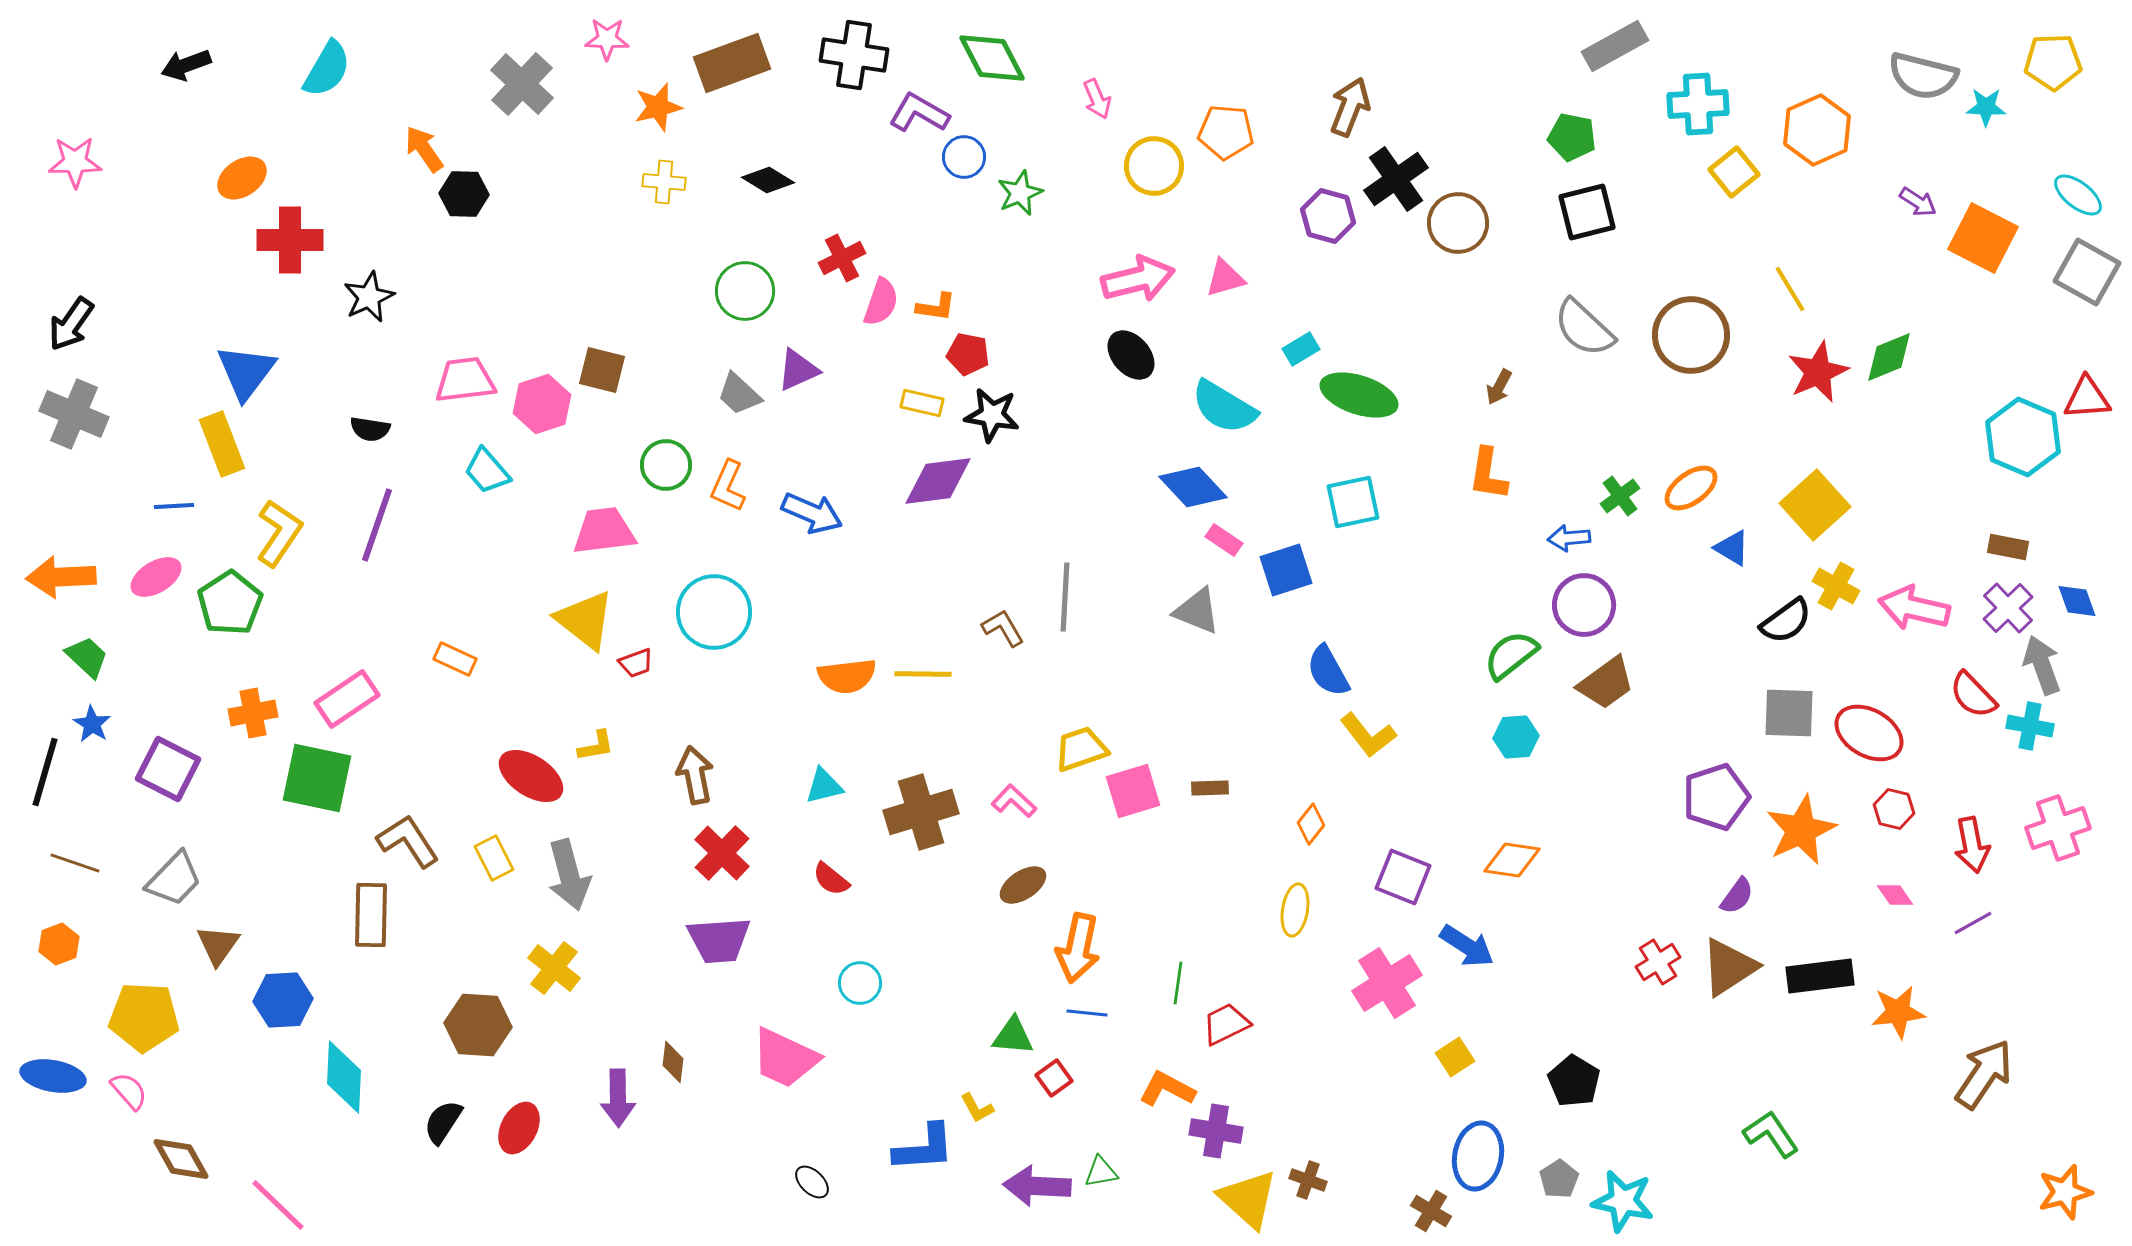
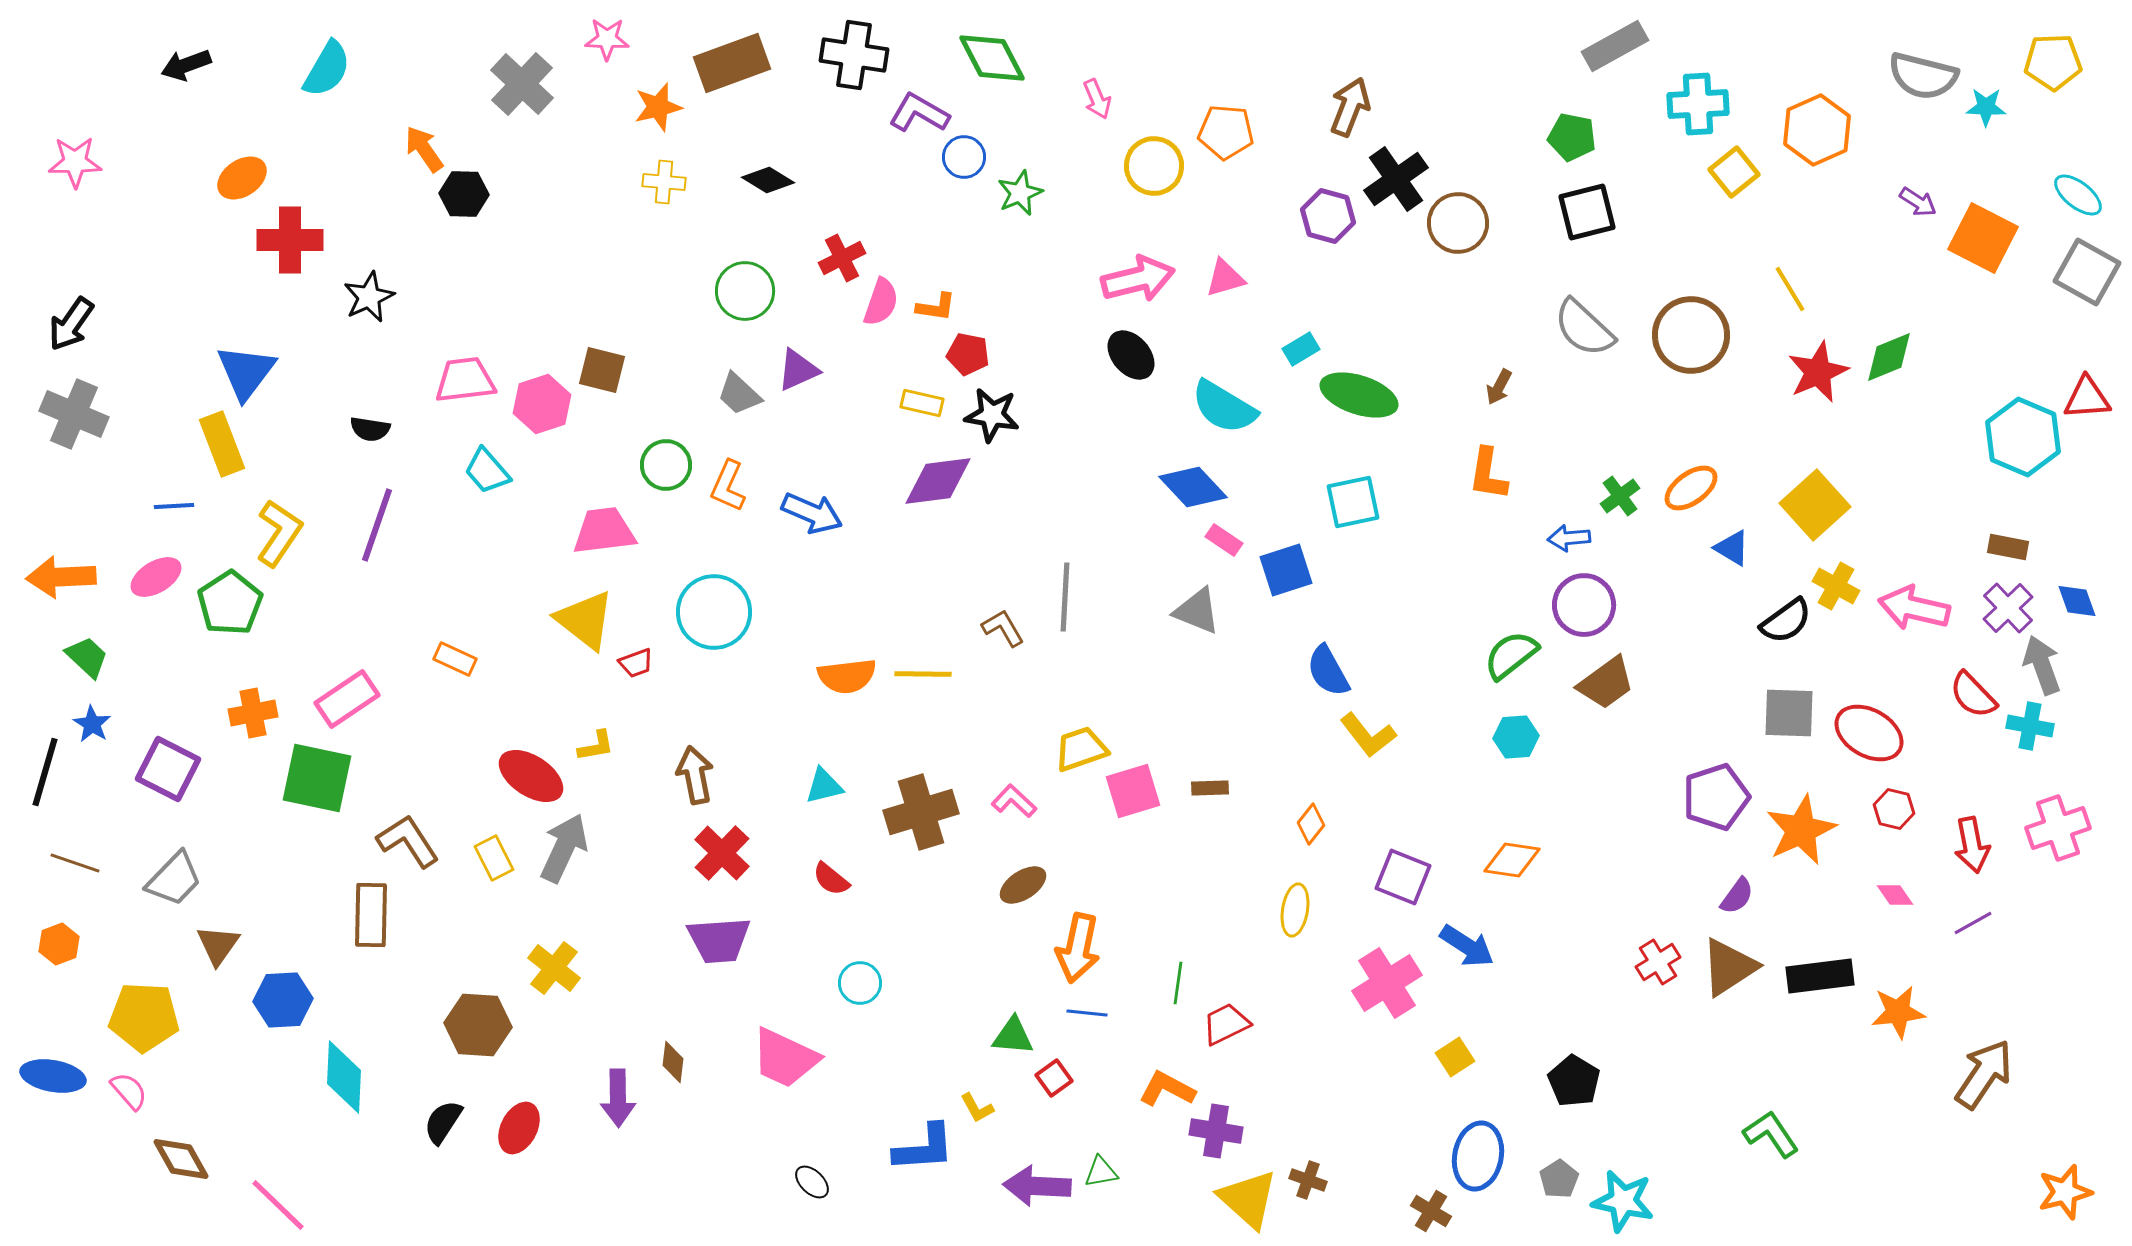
gray arrow at (569, 875): moved 5 px left, 27 px up; rotated 140 degrees counterclockwise
